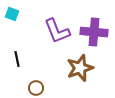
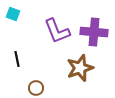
cyan square: moved 1 px right
